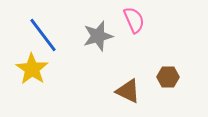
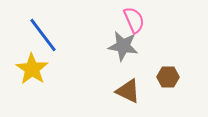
gray star: moved 25 px right, 10 px down; rotated 24 degrees clockwise
